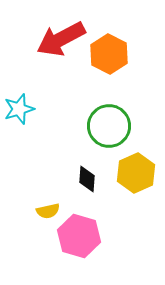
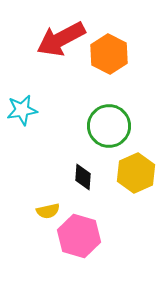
cyan star: moved 3 px right, 1 px down; rotated 8 degrees clockwise
black diamond: moved 4 px left, 2 px up
